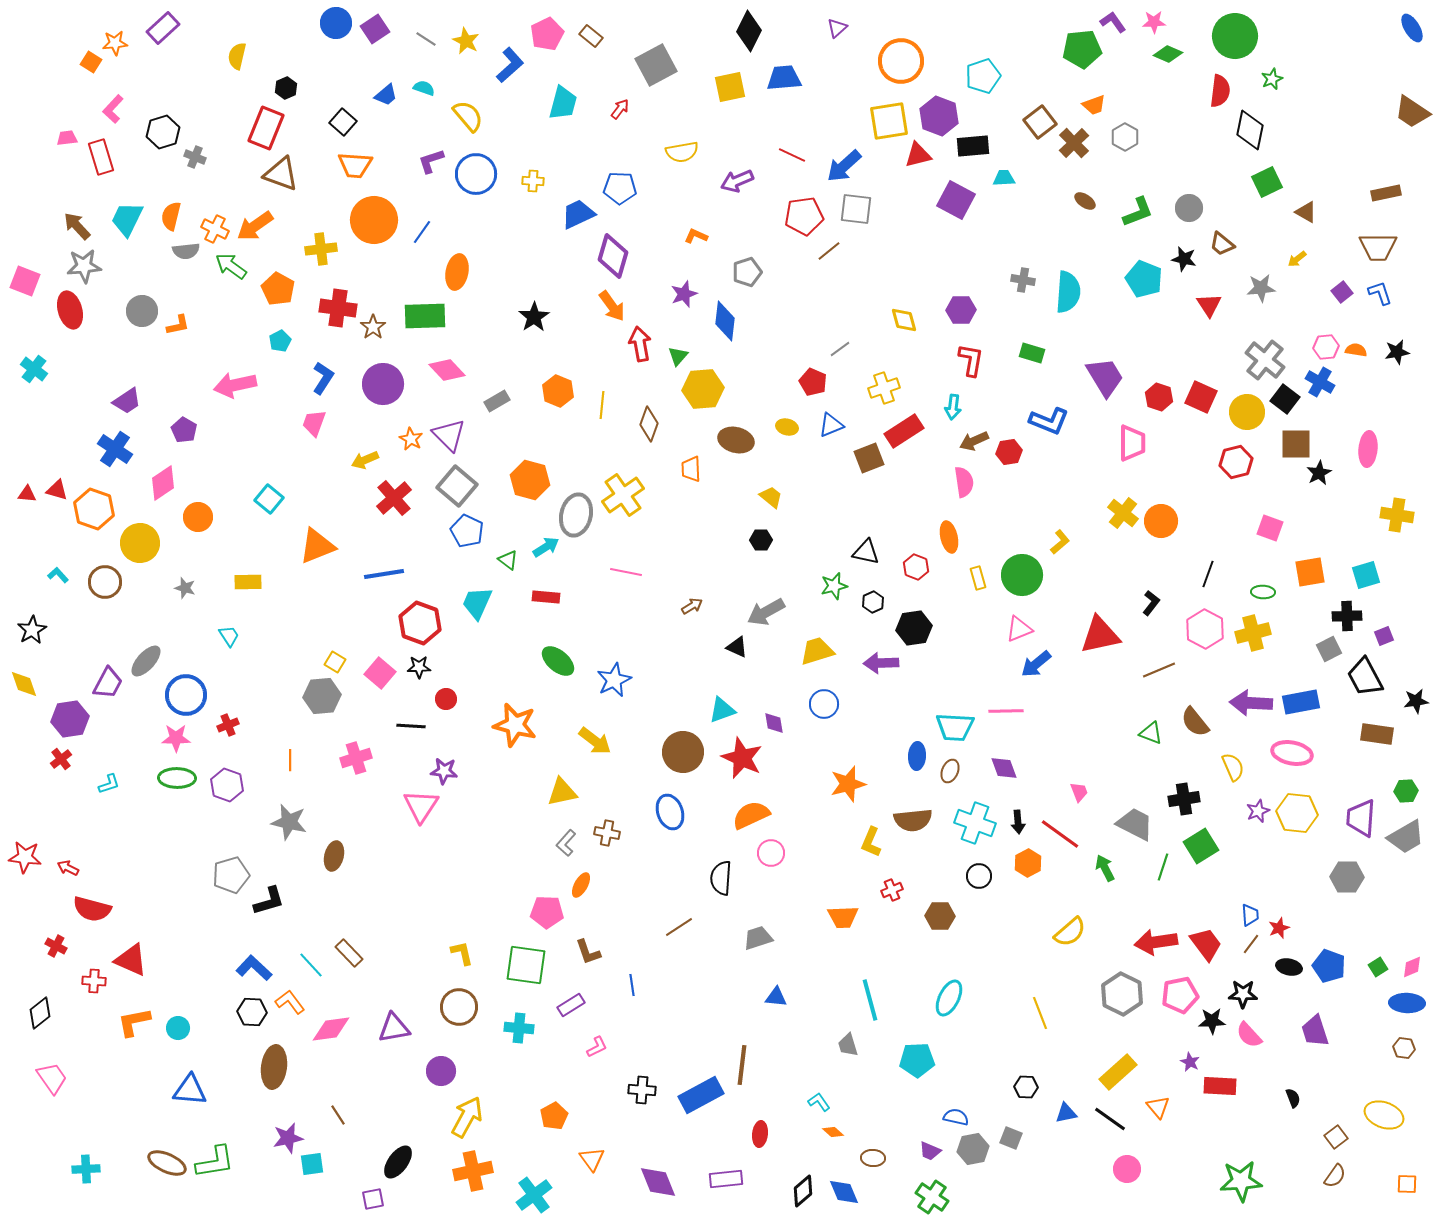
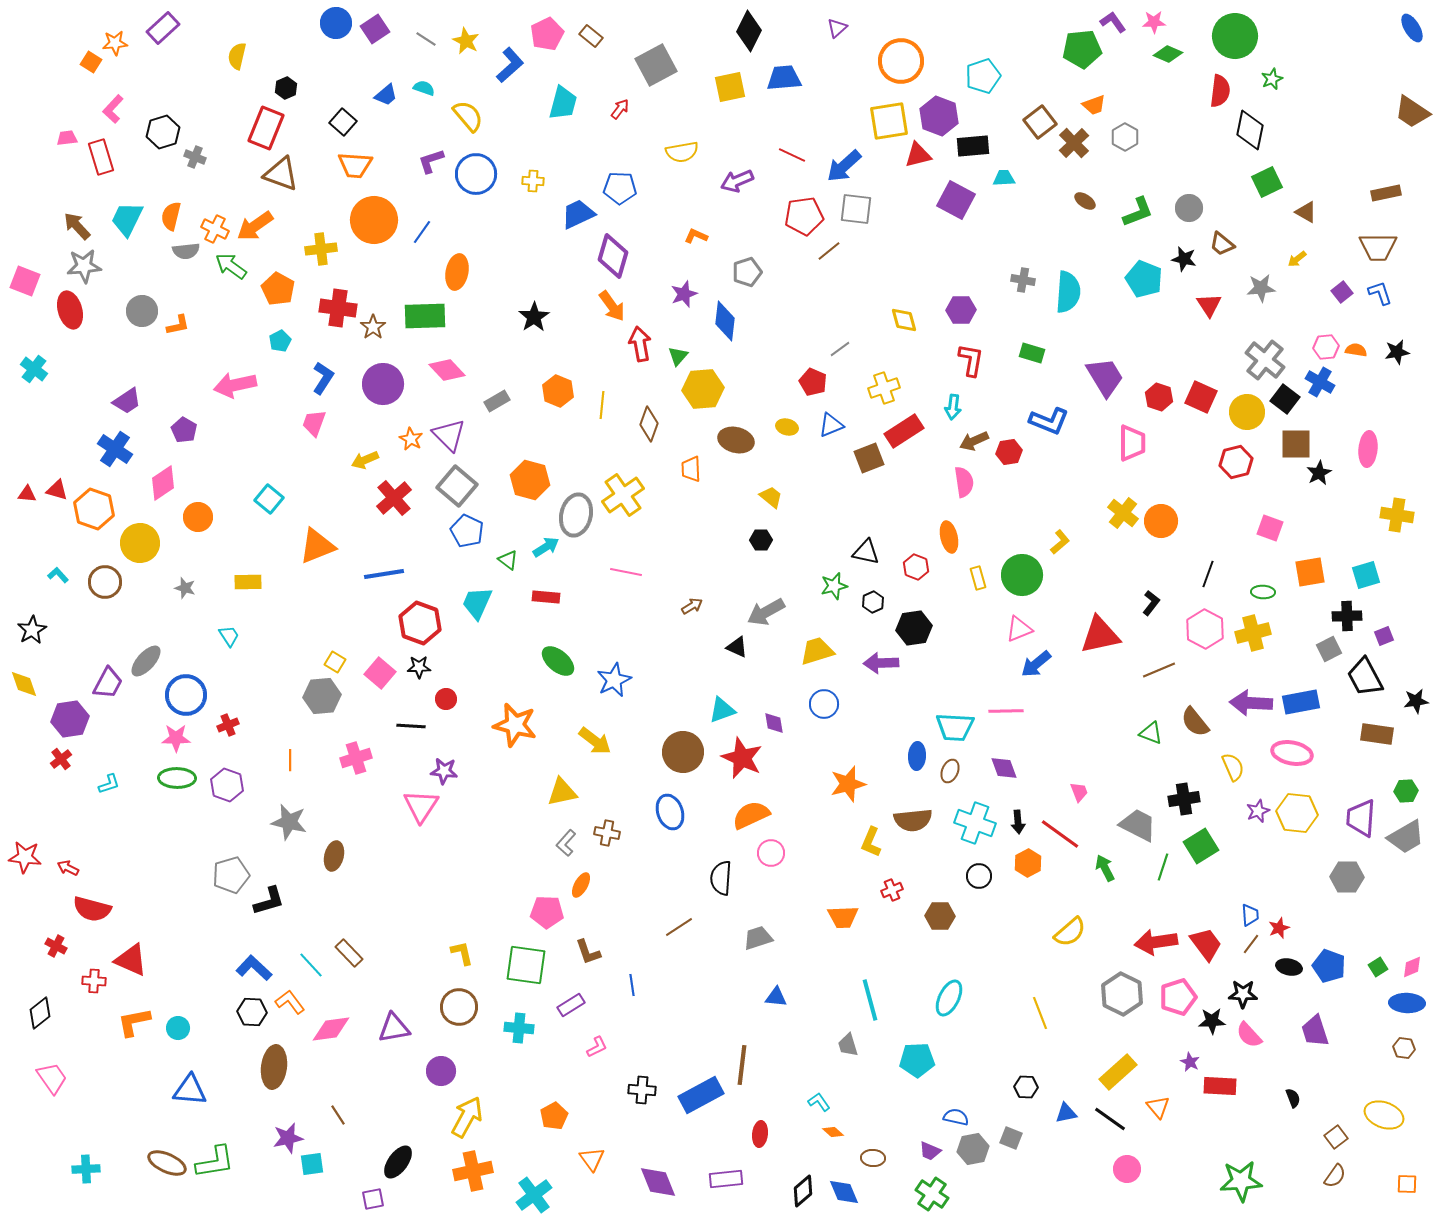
gray trapezoid at (1135, 824): moved 3 px right, 1 px down
pink pentagon at (1180, 995): moved 2 px left, 2 px down; rotated 6 degrees counterclockwise
green cross at (932, 1197): moved 3 px up
